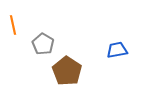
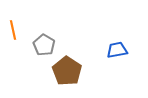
orange line: moved 5 px down
gray pentagon: moved 1 px right, 1 px down
